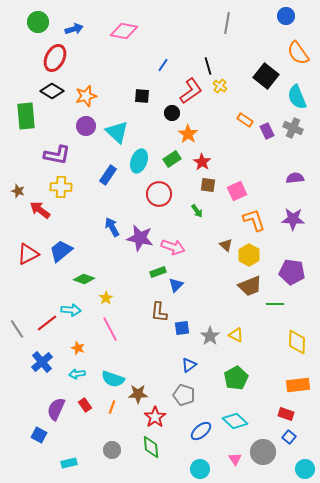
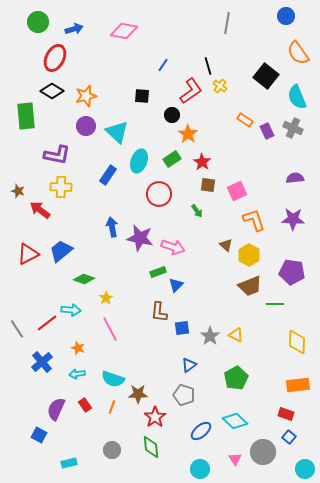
black circle at (172, 113): moved 2 px down
blue arrow at (112, 227): rotated 18 degrees clockwise
